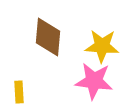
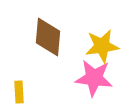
yellow star: rotated 12 degrees counterclockwise
pink star: moved 3 px up
